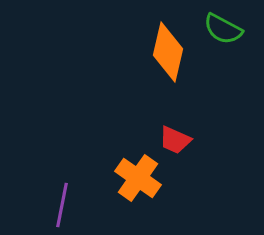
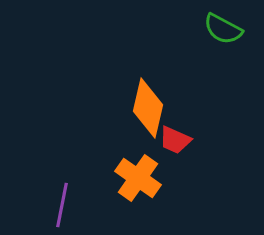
orange diamond: moved 20 px left, 56 px down
